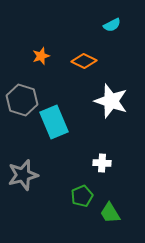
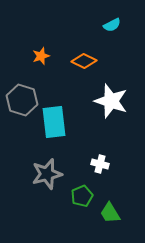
cyan rectangle: rotated 16 degrees clockwise
white cross: moved 2 px left, 1 px down; rotated 12 degrees clockwise
gray star: moved 24 px right, 1 px up
